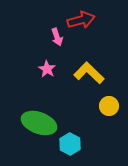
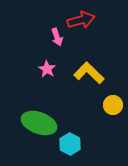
yellow circle: moved 4 px right, 1 px up
